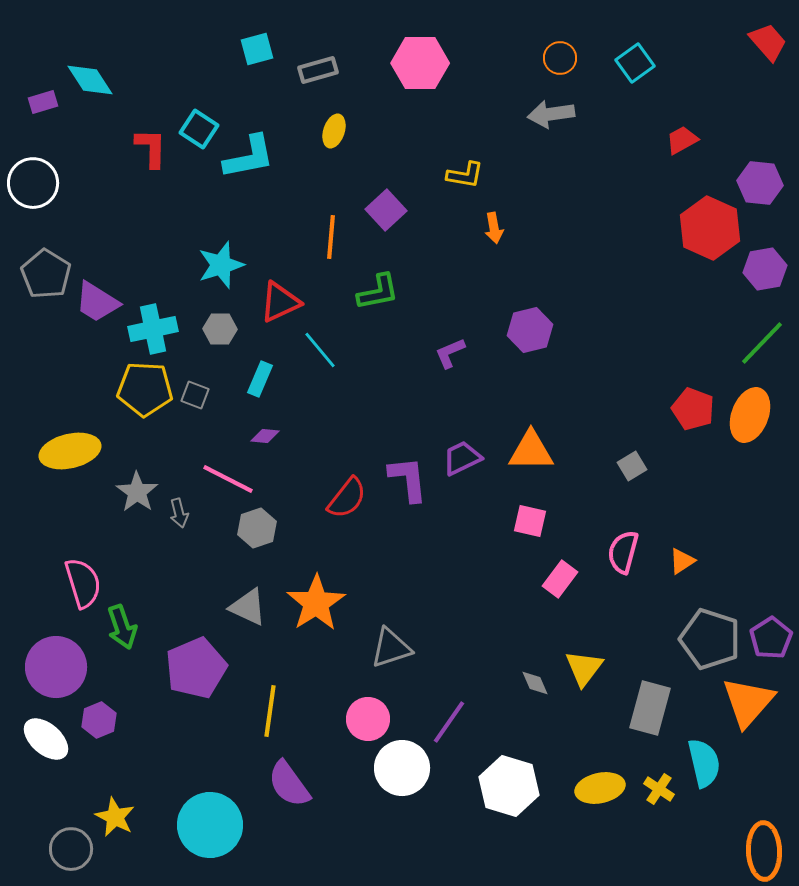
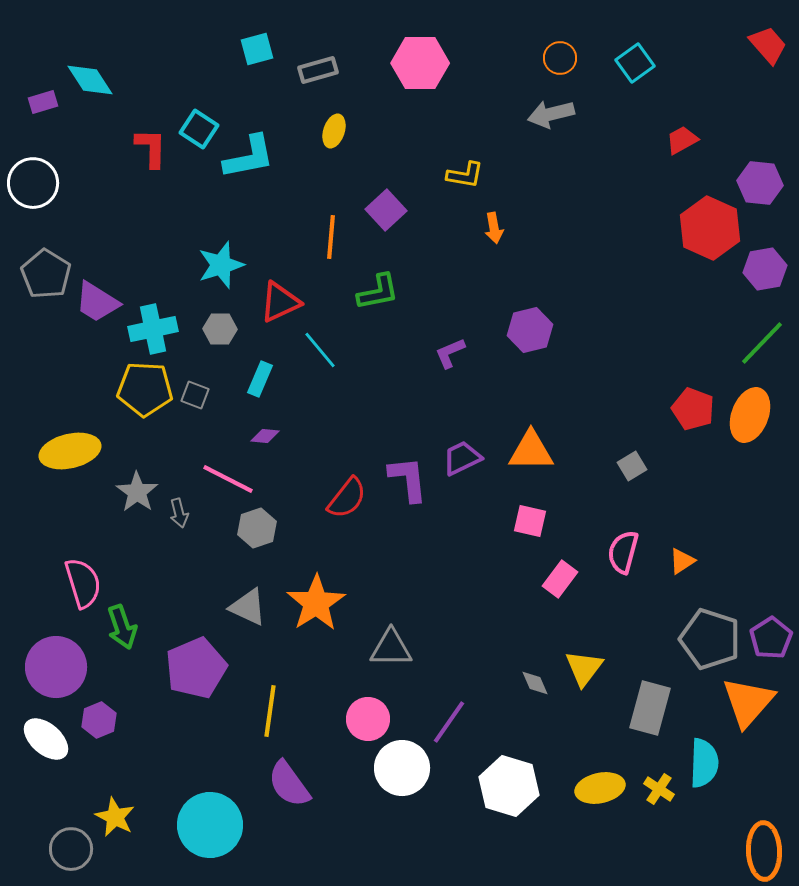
red trapezoid at (768, 42): moved 3 px down
gray arrow at (551, 114): rotated 6 degrees counterclockwise
gray triangle at (391, 648): rotated 18 degrees clockwise
cyan semicircle at (704, 763): rotated 15 degrees clockwise
